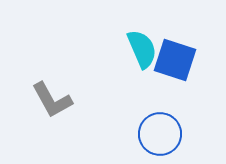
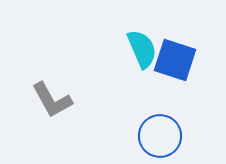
blue circle: moved 2 px down
